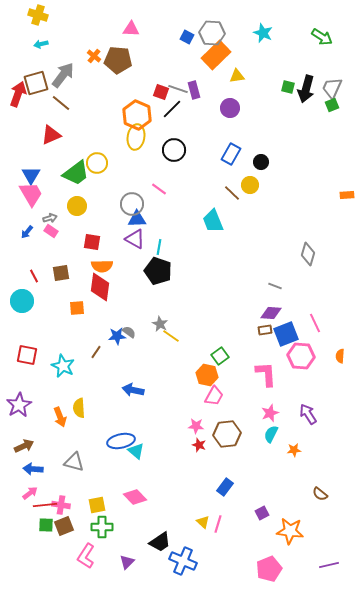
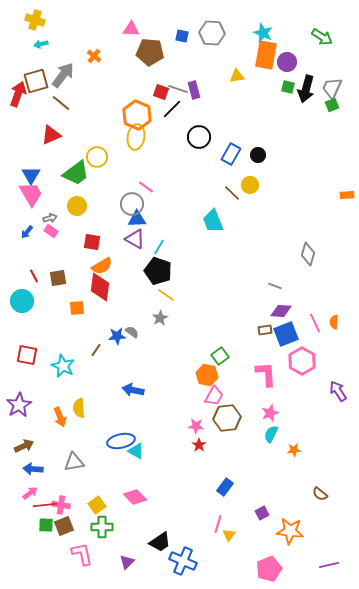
yellow cross at (38, 15): moved 3 px left, 5 px down
blue square at (187, 37): moved 5 px left, 1 px up; rotated 16 degrees counterclockwise
orange rectangle at (216, 55): moved 50 px right; rotated 36 degrees counterclockwise
brown pentagon at (118, 60): moved 32 px right, 8 px up
brown square at (36, 83): moved 2 px up
purple circle at (230, 108): moved 57 px right, 46 px up
black circle at (174, 150): moved 25 px right, 13 px up
black circle at (261, 162): moved 3 px left, 7 px up
yellow circle at (97, 163): moved 6 px up
pink line at (159, 189): moved 13 px left, 2 px up
cyan line at (159, 247): rotated 21 degrees clockwise
orange semicircle at (102, 266): rotated 30 degrees counterclockwise
brown square at (61, 273): moved 3 px left, 5 px down
purple diamond at (271, 313): moved 10 px right, 2 px up
gray star at (160, 324): moved 6 px up; rotated 14 degrees clockwise
gray semicircle at (129, 332): moved 3 px right
yellow line at (171, 336): moved 5 px left, 41 px up
brown line at (96, 352): moved 2 px up
pink hexagon at (301, 356): moved 1 px right, 5 px down; rotated 24 degrees clockwise
orange semicircle at (340, 356): moved 6 px left, 34 px up
purple arrow at (308, 414): moved 30 px right, 23 px up
brown hexagon at (227, 434): moved 16 px up
red star at (199, 445): rotated 16 degrees clockwise
cyan triangle at (136, 451): rotated 12 degrees counterclockwise
gray triangle at (74, 462): rotated 25 degrees counterclockwise
yellow square at (97, 505): rotated 24 degrees counterclockwise
yellow triangle at (203, 522): moved 26 px right, 13 px down; rotated 24 degrees clockwise
pink L-shape at (86, 556): moved 4 px left, 2 px up; rotated 135 degrees clockwise
